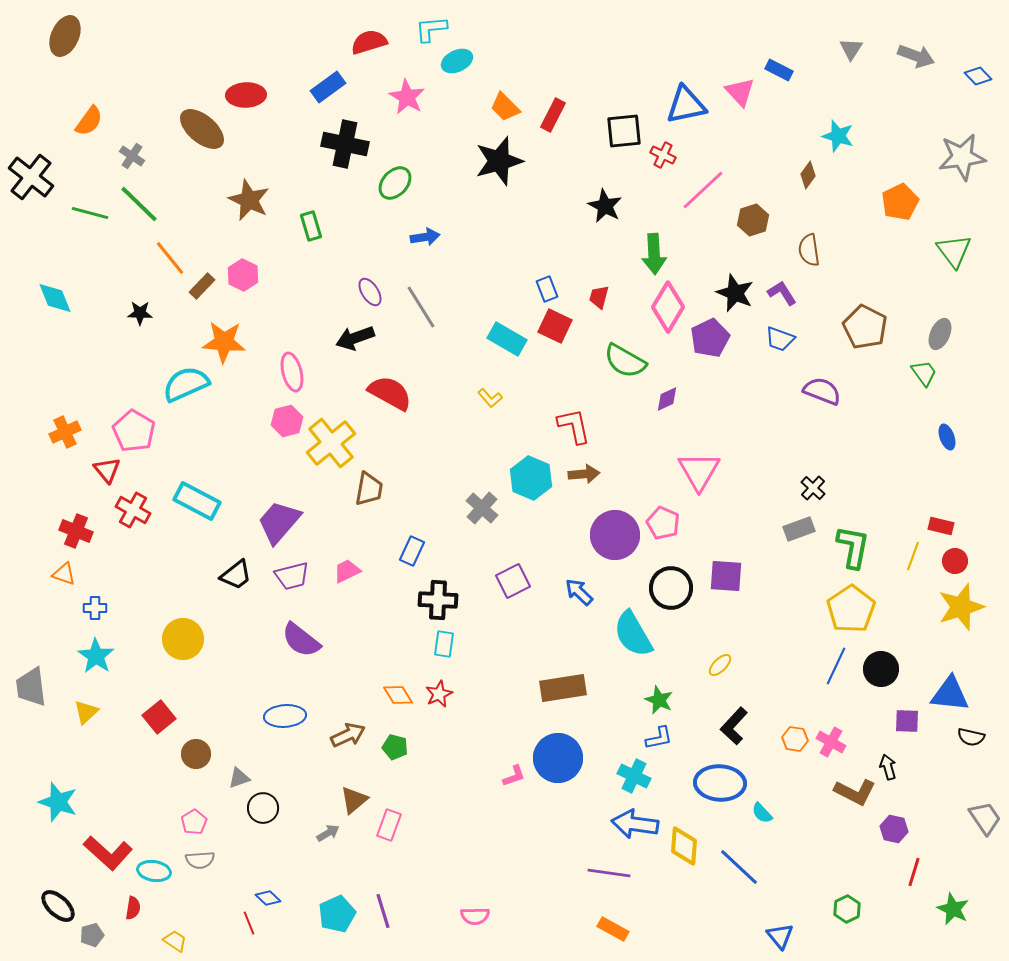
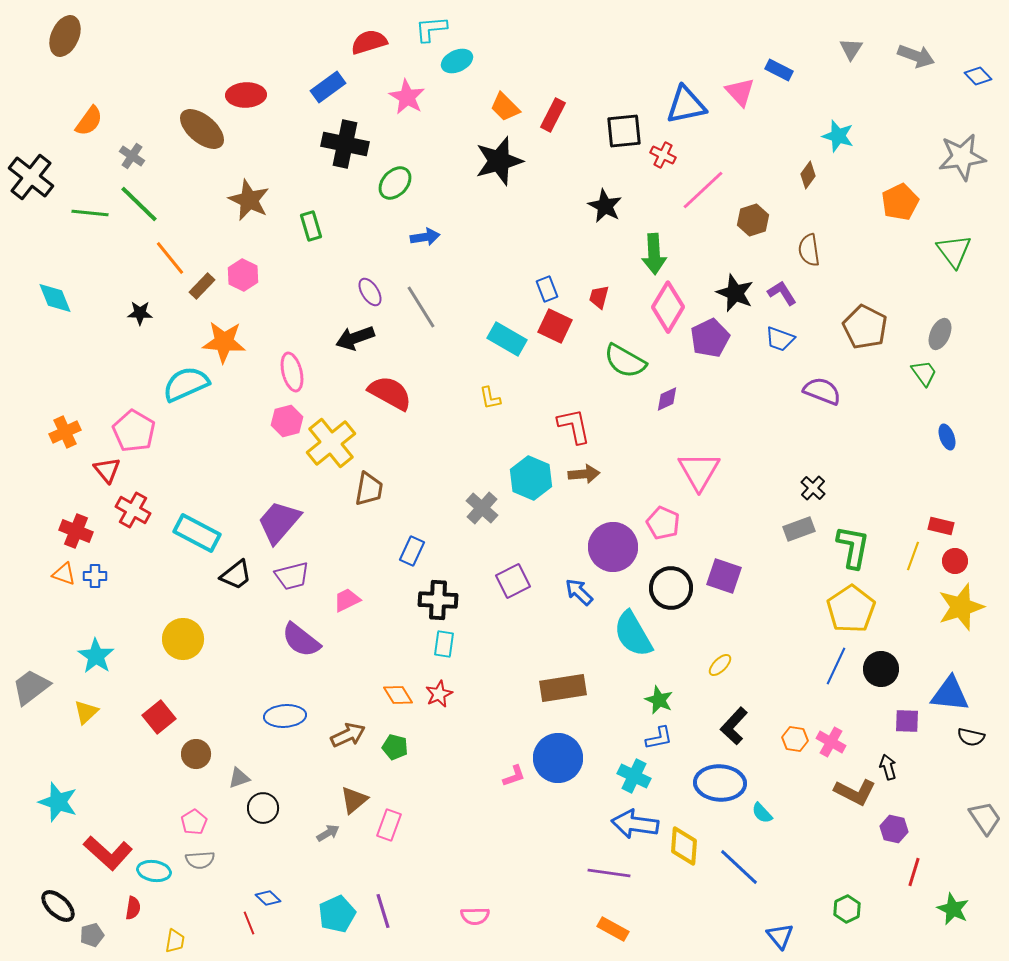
green line at (90, 213): rotated 9 degrees counterclockwise
yellow L-shape at (490, 398): rotated 30 degrees clockwise
cyan rectangle at (197, 501): moved 32 px down
purple circle at (615, 535): moved 2 px left, 12 px down
pink trapezoid at (347, 571): moved 29 px down
purple square at (726, 576): moved 2 px left; rotated 15 degrees clockwise
blue cross at (95, 608): moved 32 px up
gray trapezoid at (31, 687): rotated 60 degrees clockwise
yellow trapezoid at (175, 941): rotated 65 degrees clockwise
